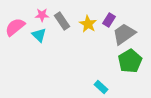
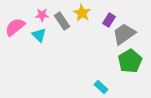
yellow star: moved 6 px left, 11 px up
